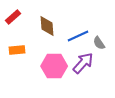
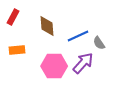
red rectangle: rotated 21 degrees counterclockwise
